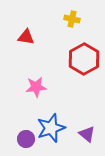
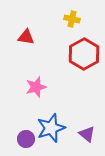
red hexagon: moved 5 px up
pink star: rotated 10 degrees counterclockwise
